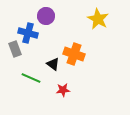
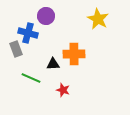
gray rectangle: moved 1 px right
orange cross: rotated 20 degrees counterclockwise
black triangle: rotated 40 degrees counterclockwise
red star: rotated 24 degrees clockwise
